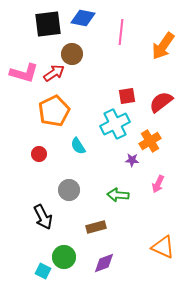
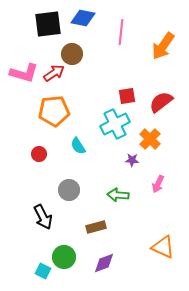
orange pentagon: rotated 20 degrees clockwise
orange cross: moved 2 px up; rotated 15 degrees counterclockwise
